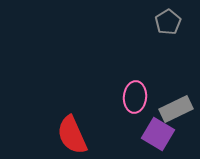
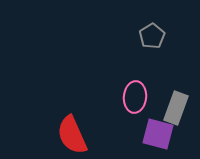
gray pentagon: moved 16 px left, 14 px down
gray rectangle: moved 1 px up; rotated 44 degrees counterclockwise
purple square: rotated 16 degrees counterclockwise
